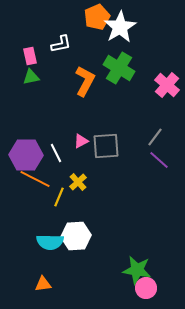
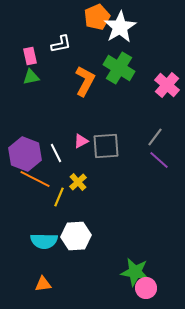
purple hexagon: moved 1 px left, 1 px up; rotated 20 degrees clockwise
cyan semicircle: moved 6 px left, 1 px up
green star: moved 2 px left, 2 px down
